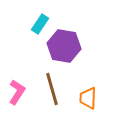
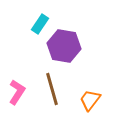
orange trapezoid: moved 2 px right, 2 px down; rotated 35 degrees clockwise
